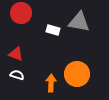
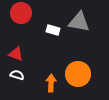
orange circle: moved 1 px right
